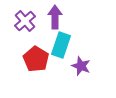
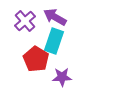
purple arrow: rotated 60 degrees counterclockwise
cyan rectangle: moved 7 px left, 4 px up
purple star: moved 19 px left, 11 px down; rotated 24 degrees counterclockwise
